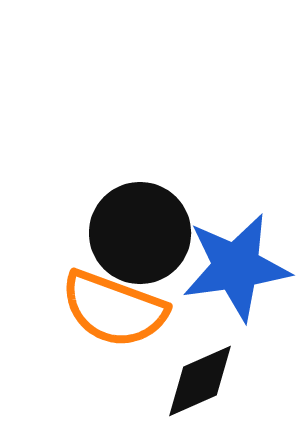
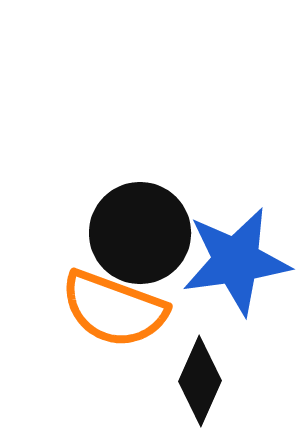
blue star: moved 6 px up
black diamond: rotated 42 degrees counterclockwise
